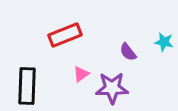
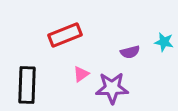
purple semicircle: moved 2 px right; rotated 66 degrees counterclockwise
black rectangle: moved 1 px up
